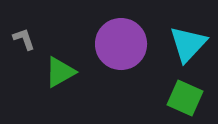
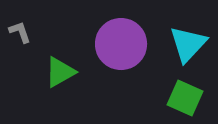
gray L-shape: moved 4 px left, 7 px up
